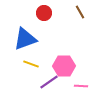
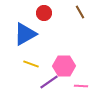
blue triangle: moved 5 px up; rotated 10 degrees counterclockwise
